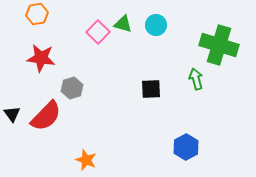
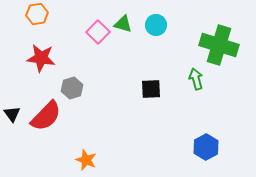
blue hexagon: moved 20 px right
